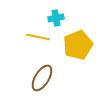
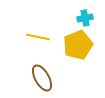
cyan cross: moved 29 px right
brown ellipse: rotated 60 degrees counterclockwise
